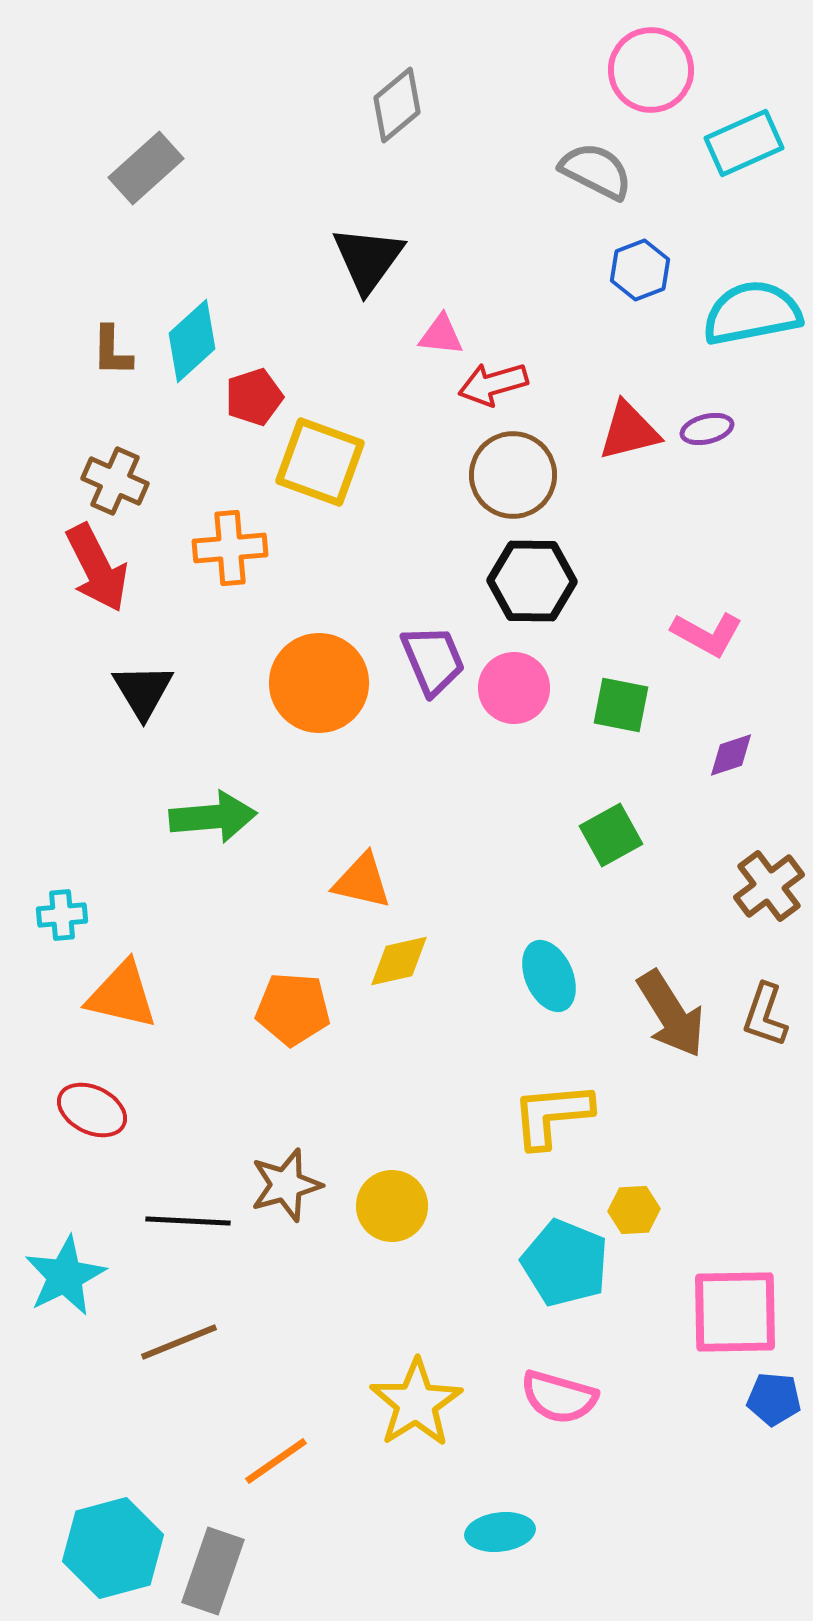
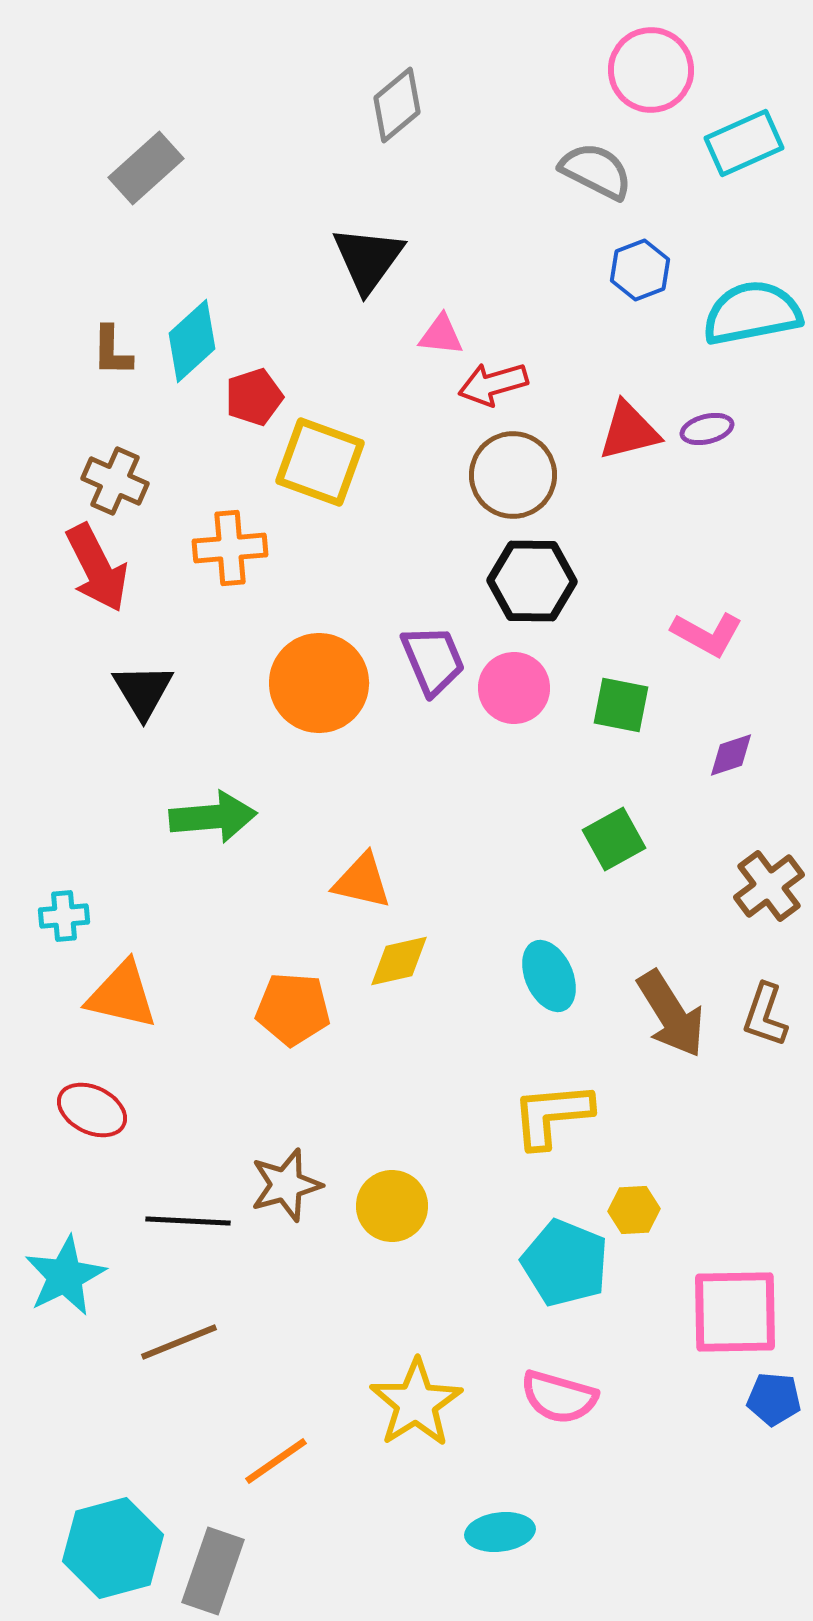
green square at (611, 835): moved 3 px right, 4 px down
cyan cross at (62, 915): moved 2 px right, 1 px down
